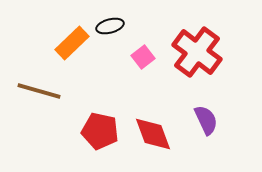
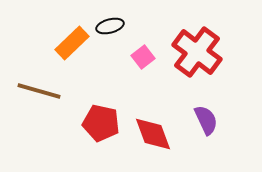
red pentagon: moved 1 px right, 8 px up
